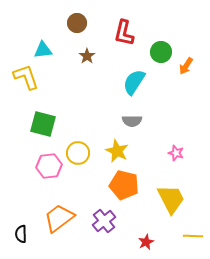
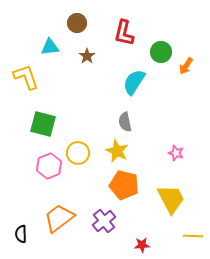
cyan triangle: moved 7 px right, 3 px up
gray semicircle: moved 7 px left, 1 px down; rotated 78 degrees clockwise
pink hexagon: rotated 15 degrees counterclockwise
red star: moved 4 px left, 3 px down; rotated 21 degrees clockwise
